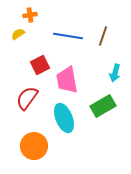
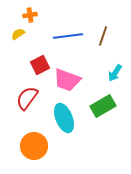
blue line: rotated 16 degrees counterclockwise
cyan arrow: rotated 18 degrees clockwise
pink trapezoid: rotated 60 degrees counterclockwise
